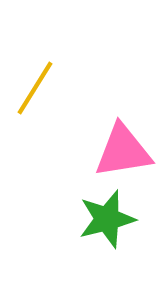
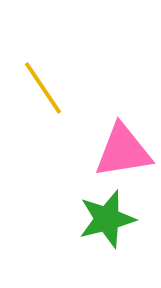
yellow line: moved 8 px right; rotated 66 degrees counterclockwise
